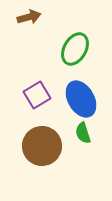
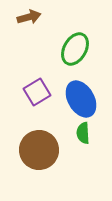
purple square: moved 3 px up
green semicircle: rotated 15 degrees clockwise
brown circle: moved 3 px left, 4 px down
